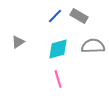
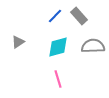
gray rectangle: rotated 18 degrees clockwise
cyan diamond: moved 2 px up
